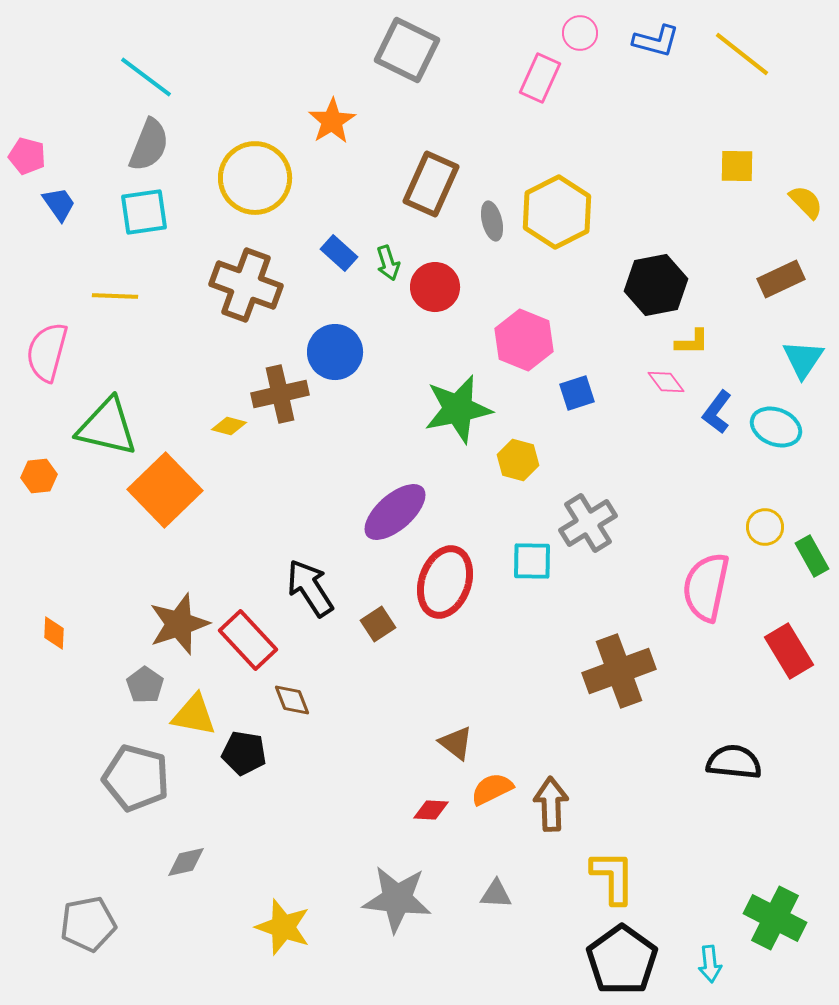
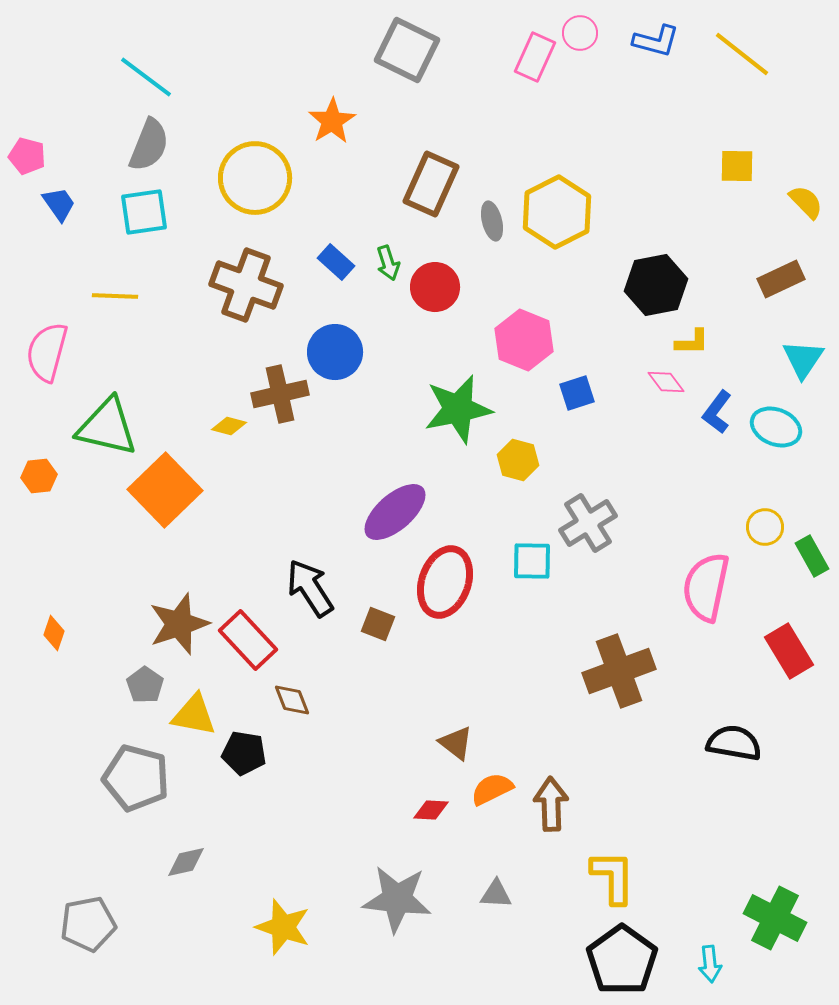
pink rectangle at (540, 78): moved 5 px left, 21 px up
blue rectangle at (339, 253): moved 3 px left, 9 px down
brown square at (378, 624): rotated 36 degrees counterclockwise
orange diamond at (54, 633): rotated 16 degrees clockwise
black semicircle at (734, 762): moved 19 px up; rotated 4 degrees clockwise
